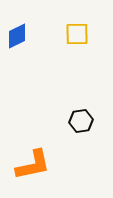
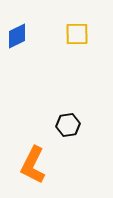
black hexagon: moved 13 px left, 4 px down
orange L-shape: rotated 129 degrees clockwise
